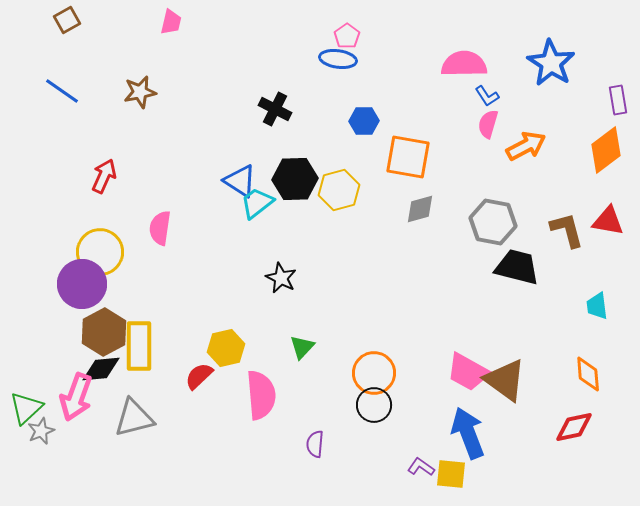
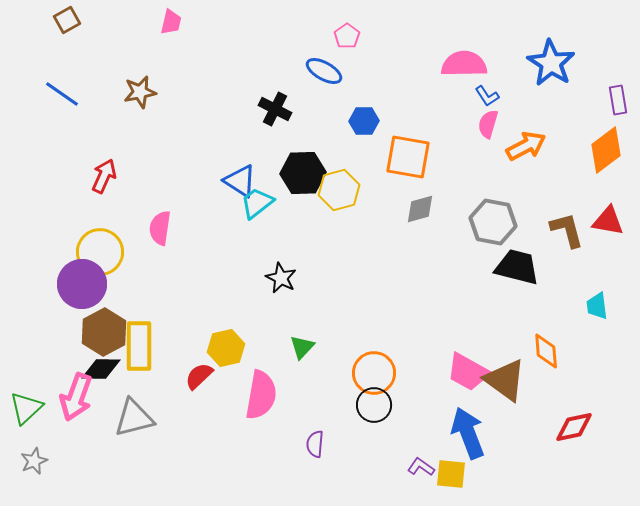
blue ellipse at (338, 59): moved 14 px left, 12 px down; rotated 21 degrees clockwise
blue line at (62, 91): moved 3 px down
black hexagon at (295, 179): moved 8 px right, 6 px up
black diamond at (101, 369): rotated 6 degrees clockwise
orange diamond at (588, 374): moved 42 px left, 23 px up
pink semicircle at (261, 395): rotated 15 degrees clockwise
gray star at (41, 431): moved 7 px left, 30 px down
